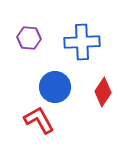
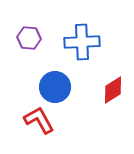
red diamond: moved 10 px right, 2 px up; rotated 24 degrees clockwise
